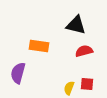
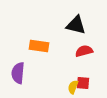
purple semicircle: rotated 10 degrees counterclockwise
red square: moved 4 px left, 1 px up
yellow semicircle: moved 4 px right, 1 px up
